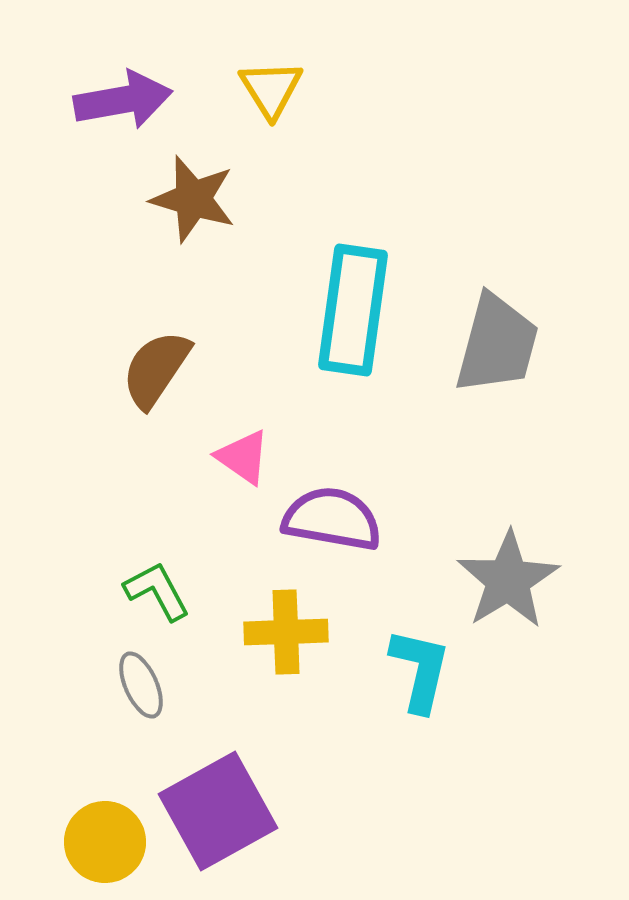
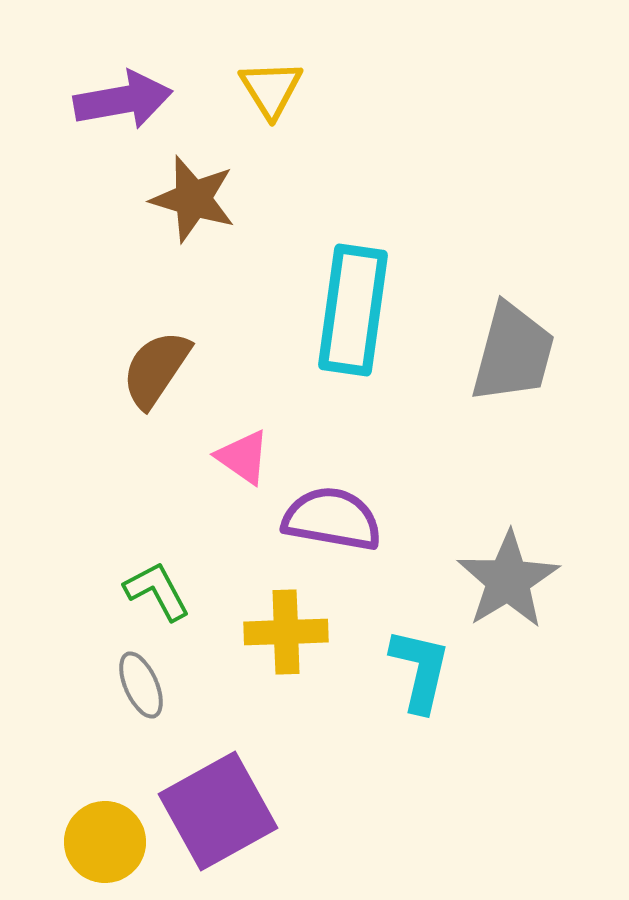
gray trapezoid: moved 16 px right, 9 px down
